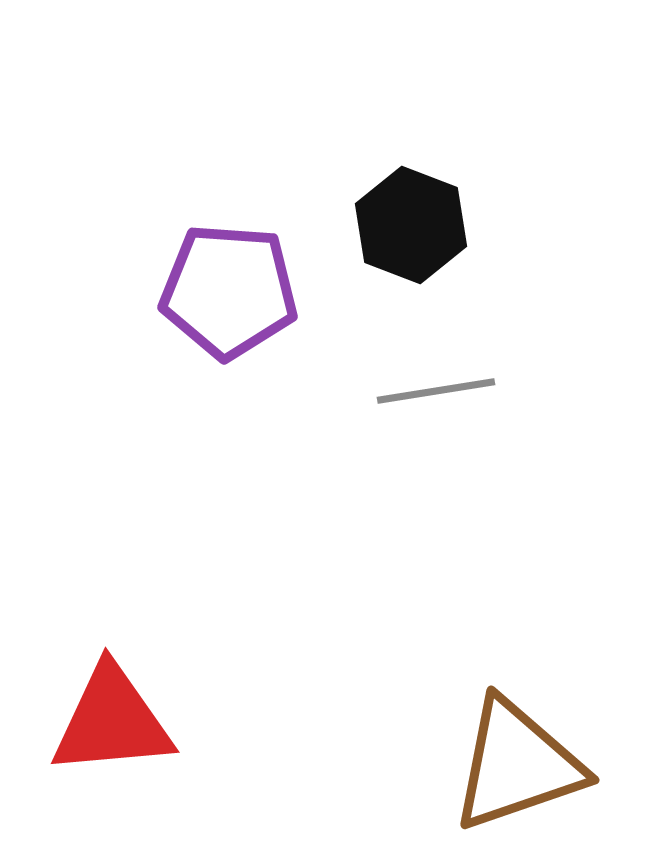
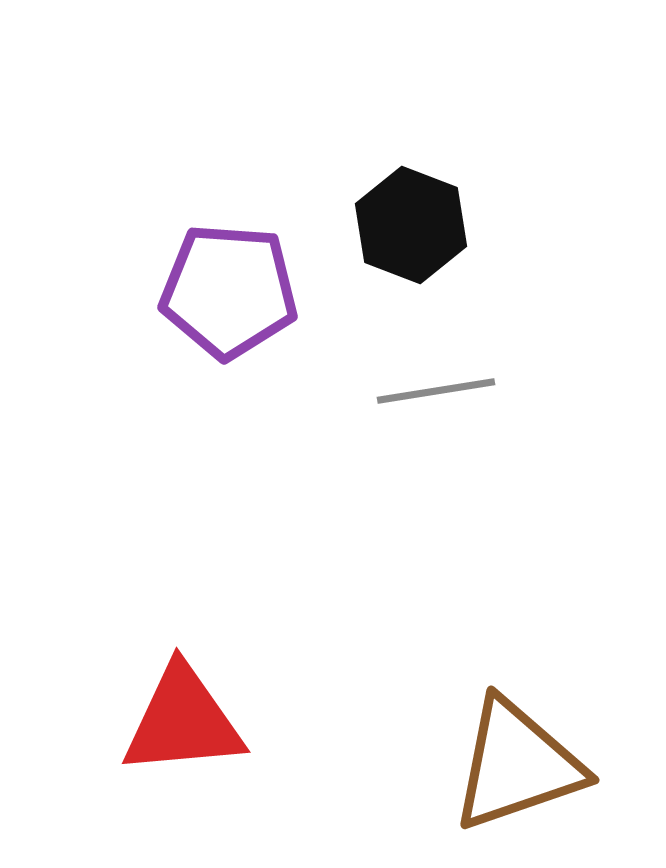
red triangle: moved 71 px right
